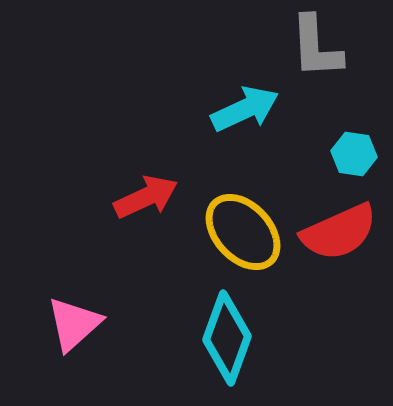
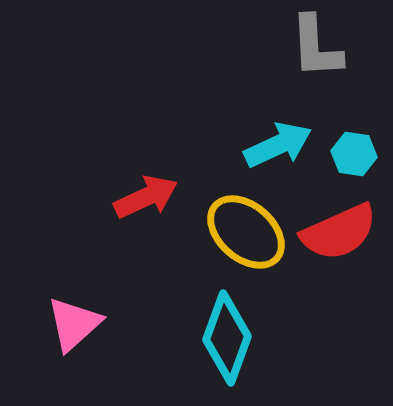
cyan arrow: moved 33 px right, 36 px down
yellow ellipse: moved 3 px right; rotated 6 degrees counterclockwise
